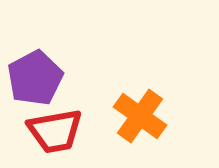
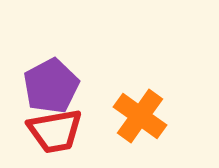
purple pentagon: moved 16 px right, 8 px down
